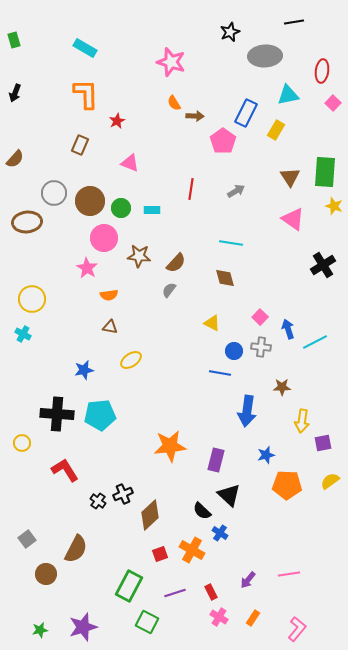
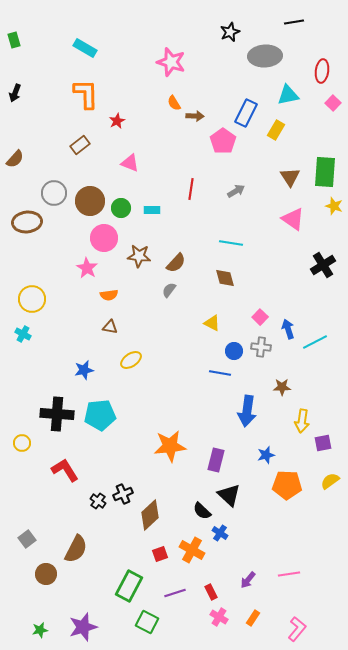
brown rectangle at (80, 145): rotated 30 degrees clockwise
